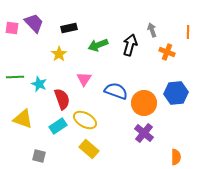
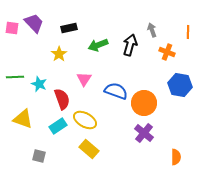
blue hexagon: moved 4 px right, 8 px up; rotated 15 degrees clockwise
